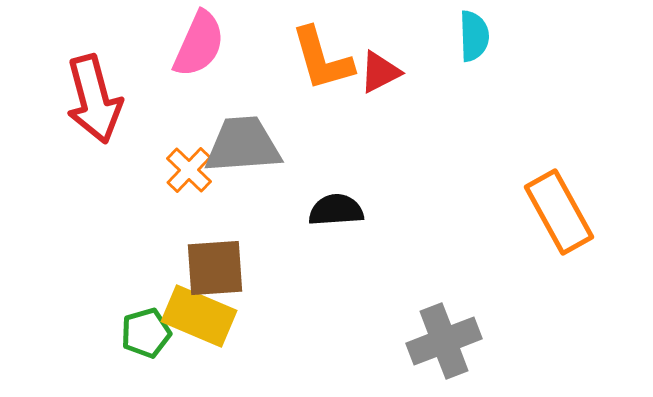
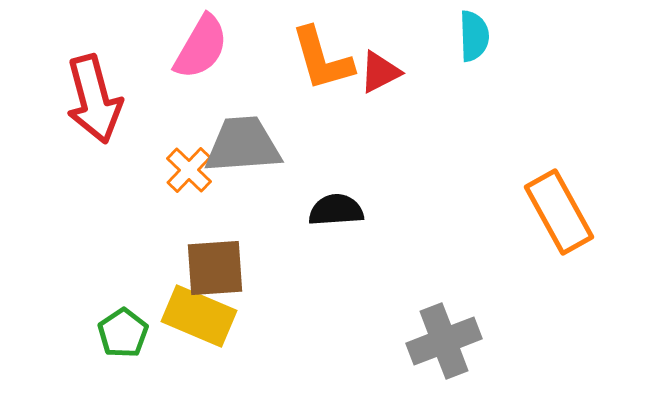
pink semicircle: moved 2 px right, 3 px down; rotated 6 degrees clockwise
green pentagon: moved 23 px left; rotated 18 degrees counterclockwise
